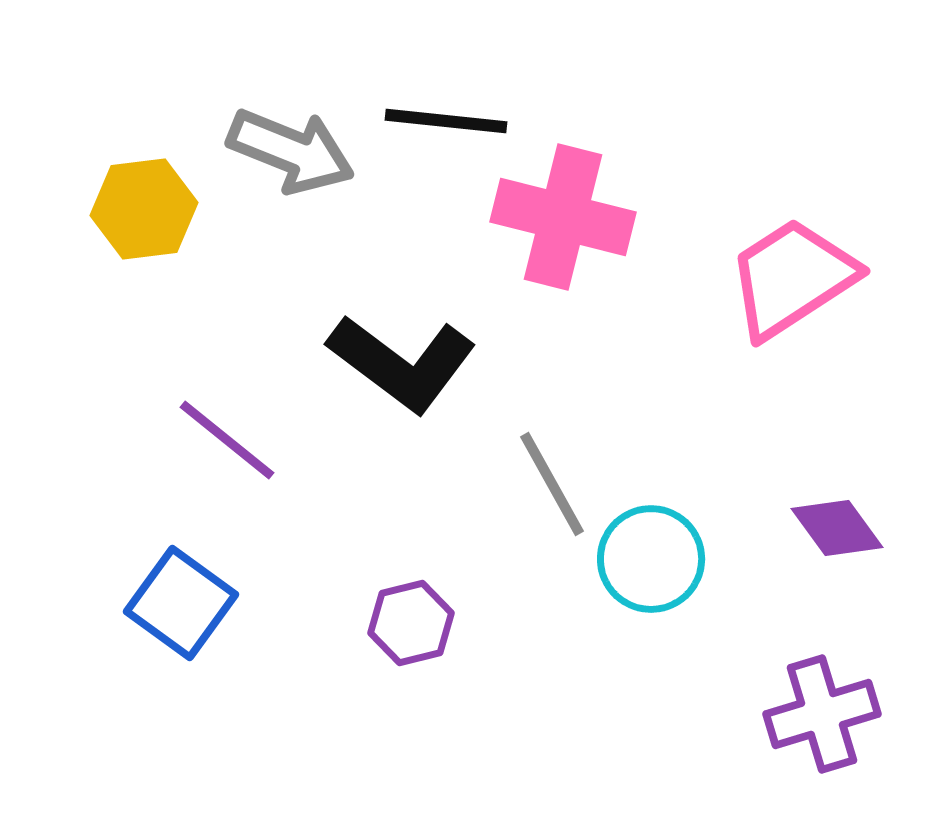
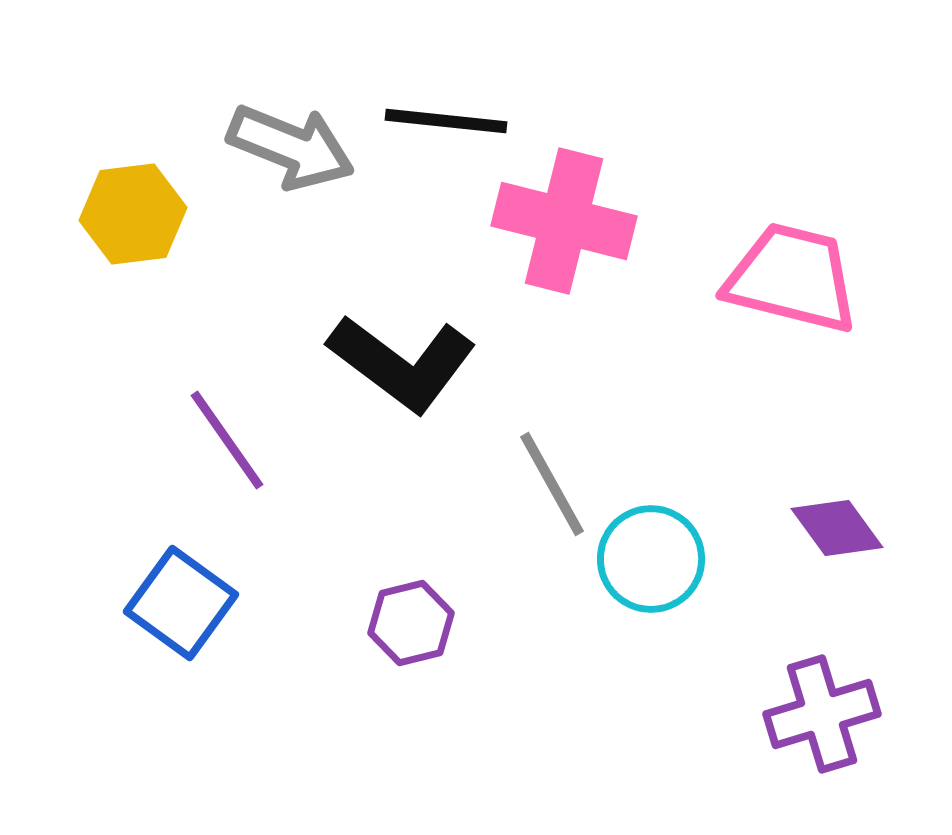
gray arrow: moved 4 px up
yellow hexagon: moved 11 px left, 5 px down
pink cross: moved 1 px right, 4 px down
pink trapezoid: rotated 47 degrees clockwise
purple line: rotated 16 degrees clockwise
